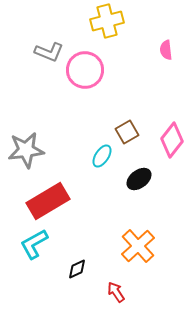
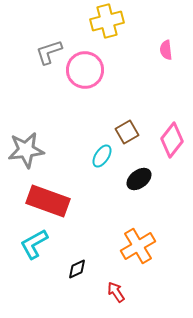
gray L-shape: rotated 140 degrees clockwise
red rectangle: rotated 51 degrees clockwise
orange cross: rotated 12 degrees clockwise
